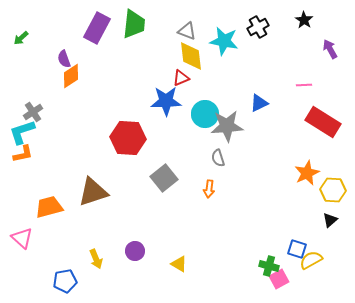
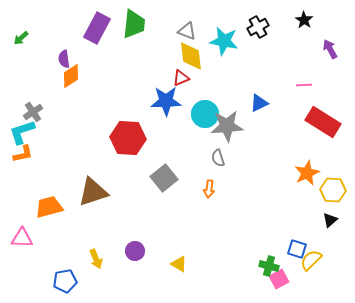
purple semicircle: rotated 12 degrees clockwise
pink triangle: rotated 40 degrees counterclockwise
yellow semicircle: rotated 15 degrees counterclockwise
